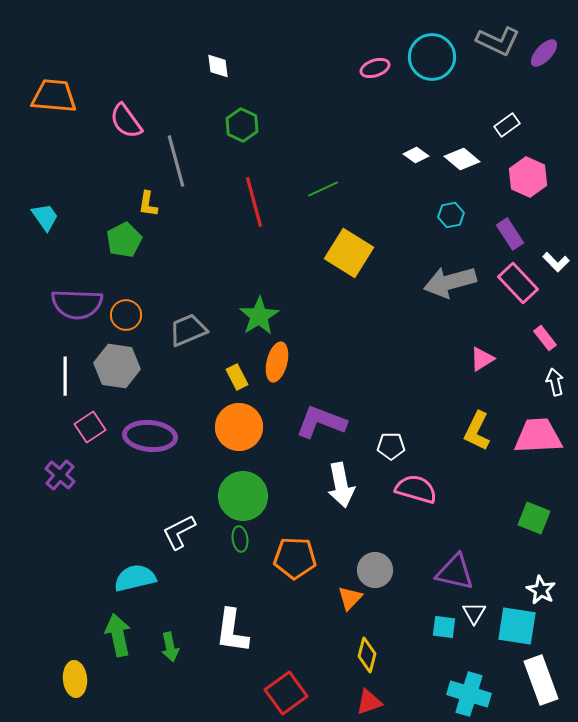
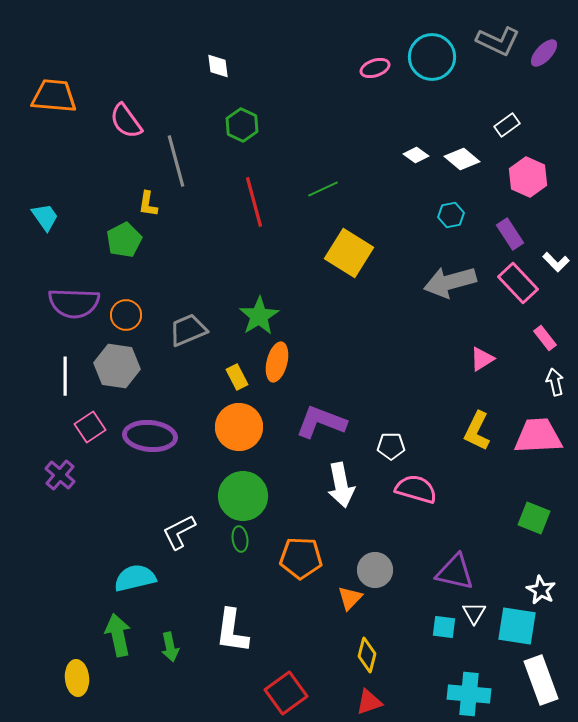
purple semicircle at (77, 304): moved 3 px left, 1 px up
orange pentagon at (295, 558): moved 6 px right
yellow ellipse at (75, 679): moved 2 px right, 1 px up
cyan cross at (469, 694): rotated 12 degrees counterclockwise
